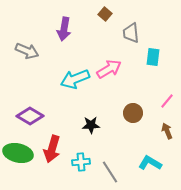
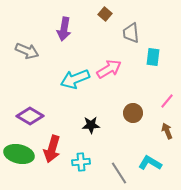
green ellipse: moved 1 px right, 1 px down
gray line: moved 9 px right, 1 px down
